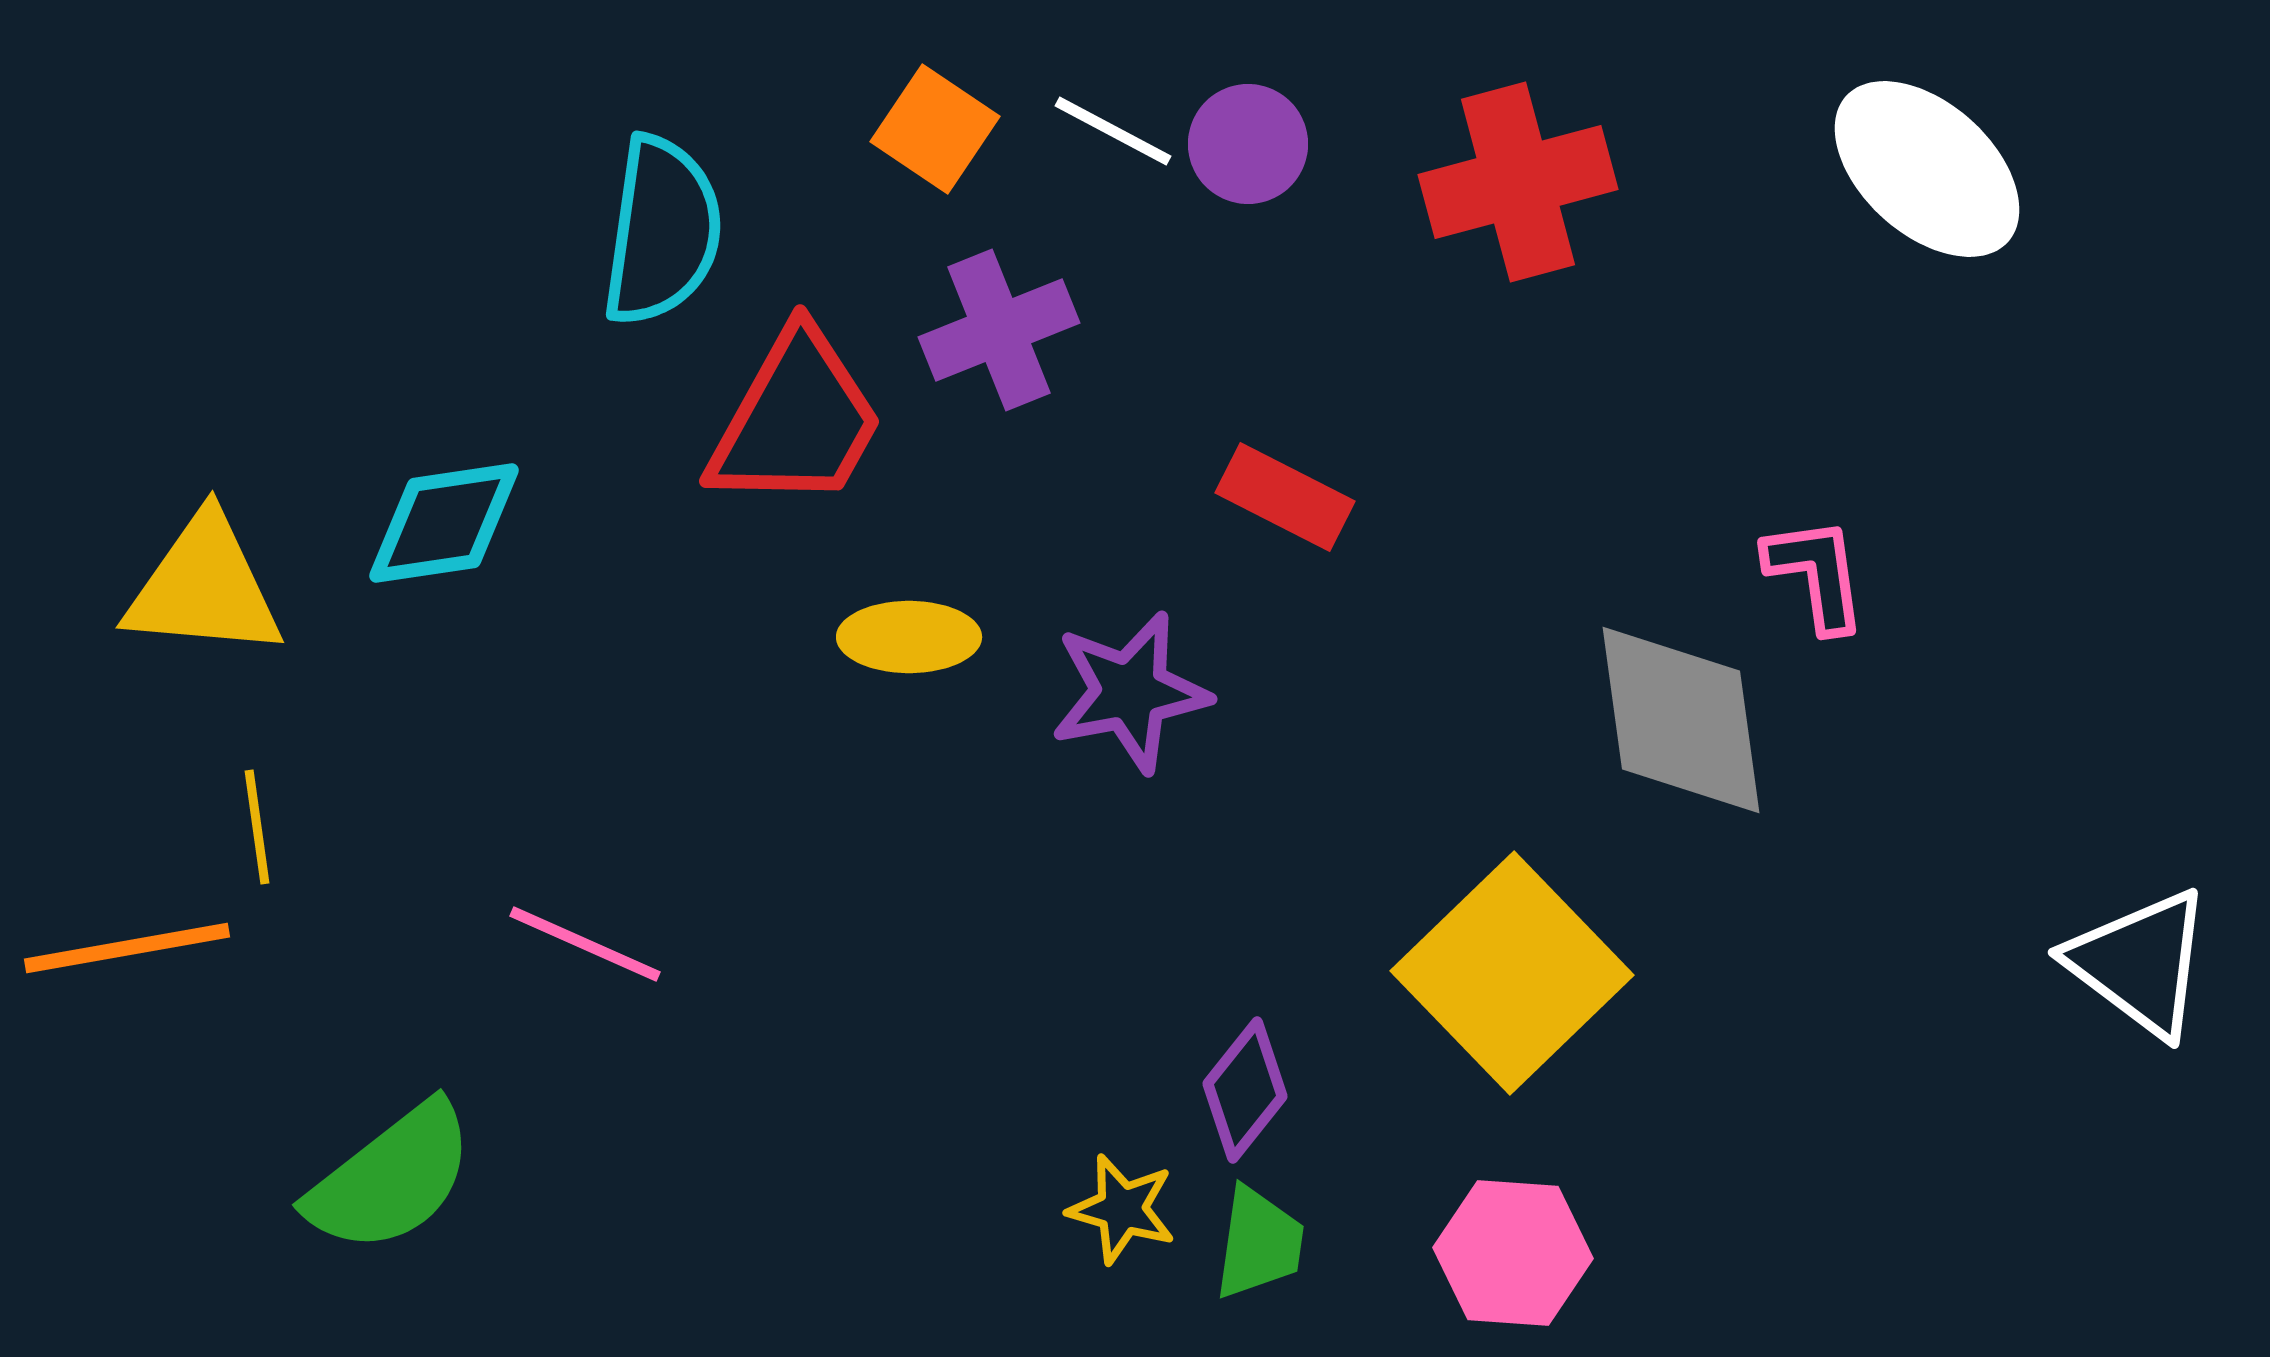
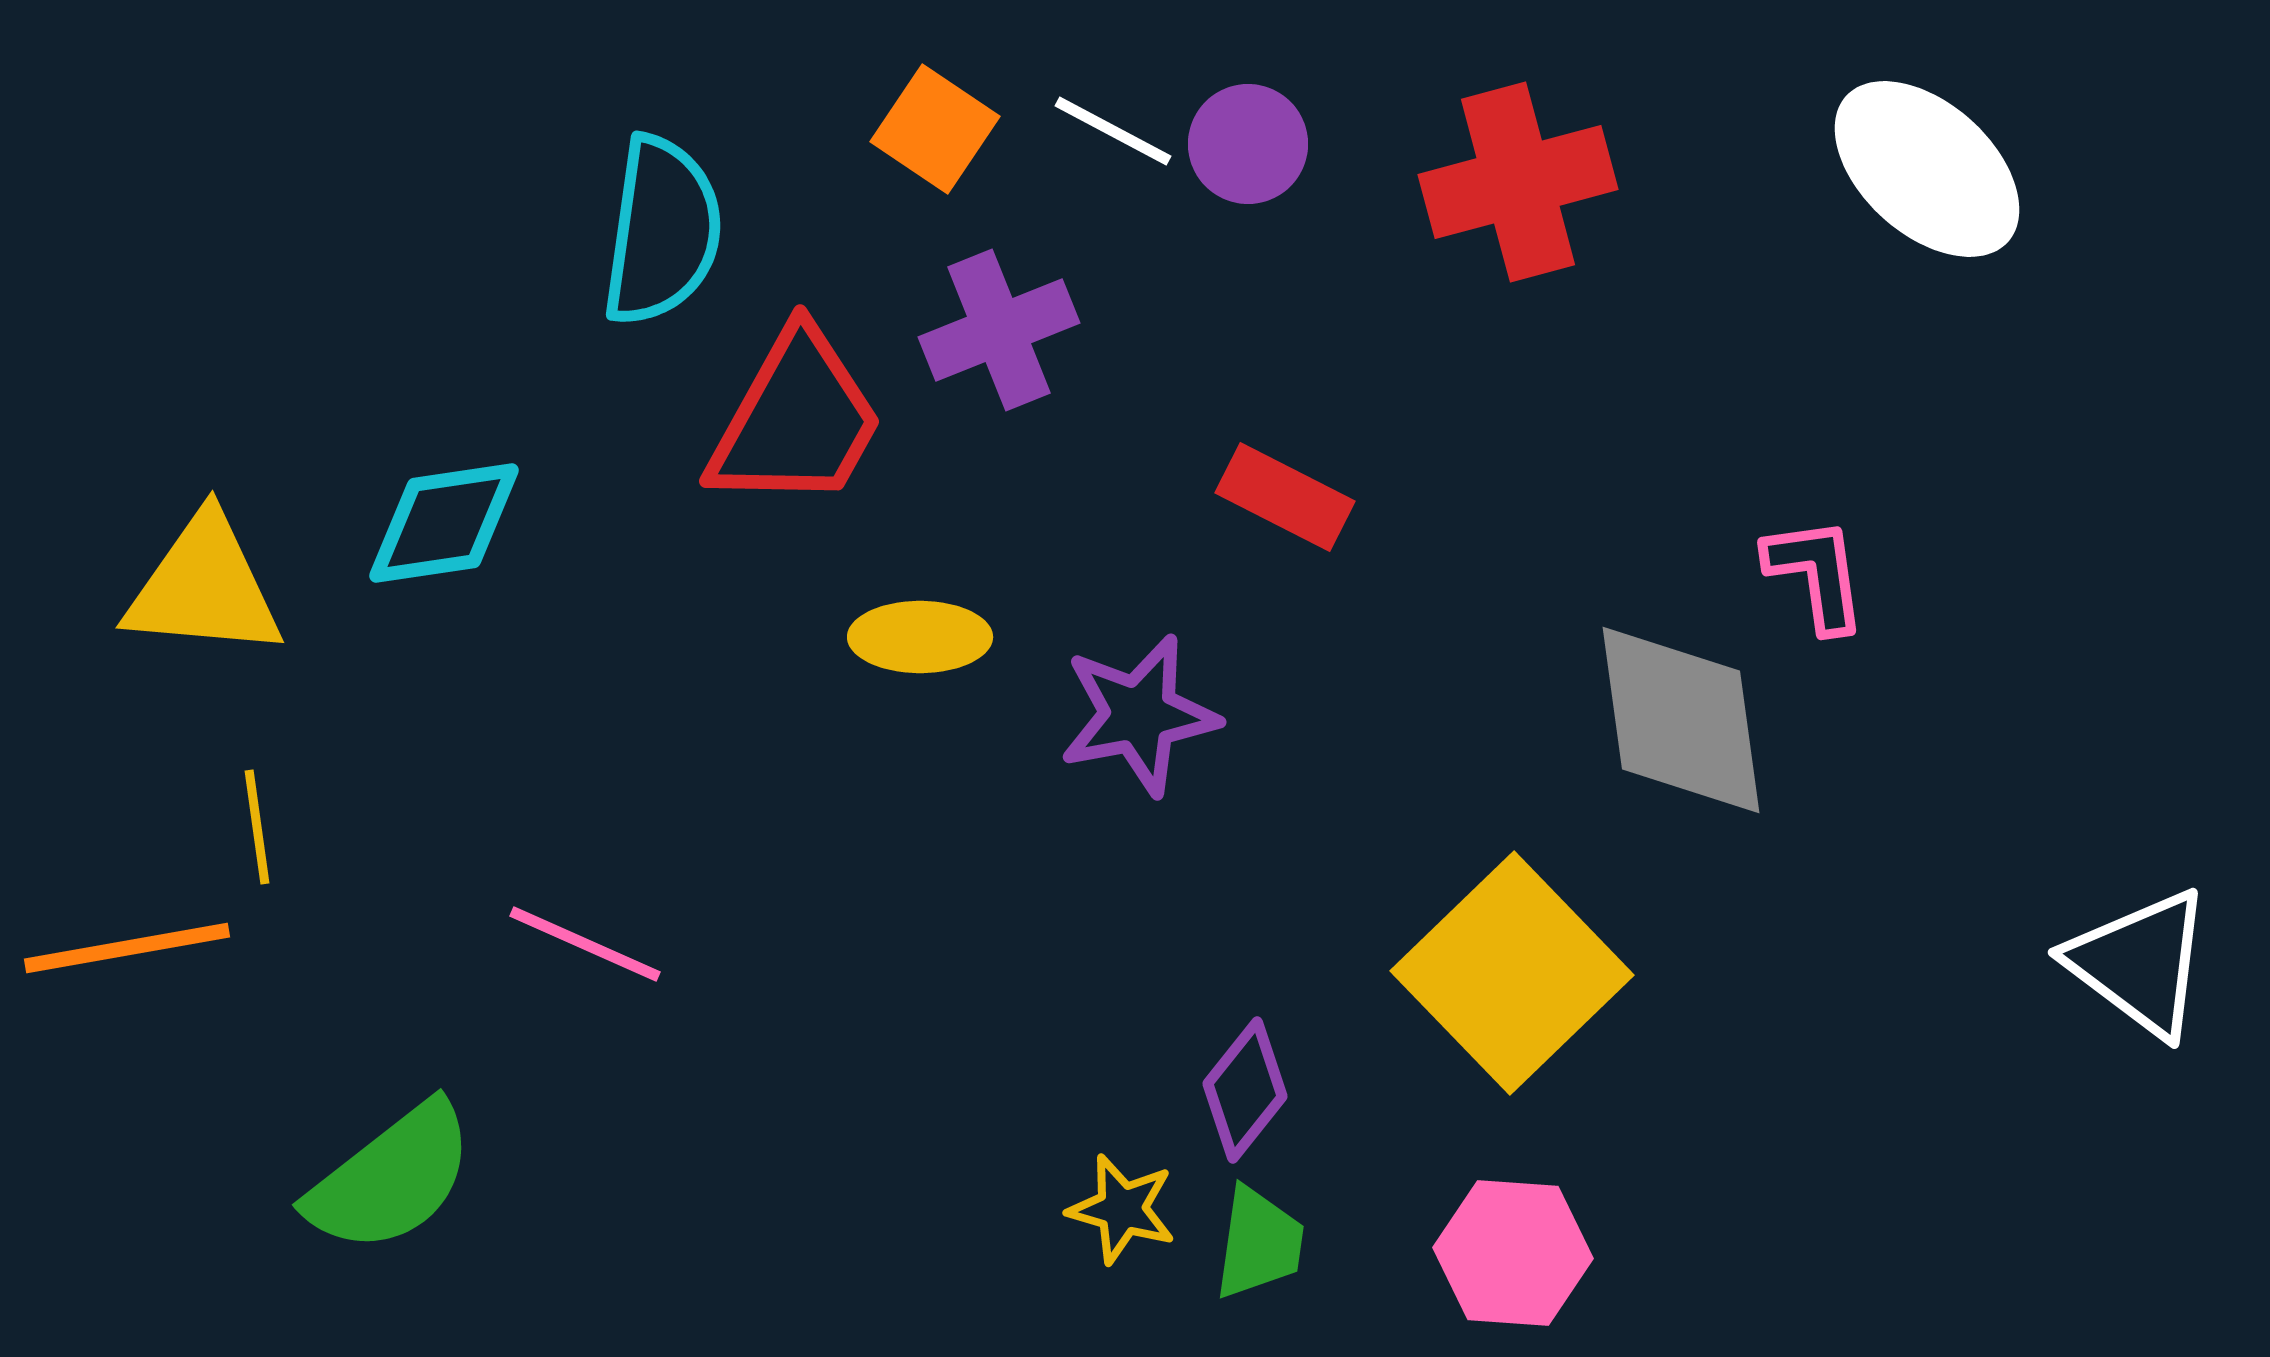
yellow ellipse: moved 11 px right
purple star: moved 9 px right, 23 px down
